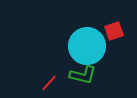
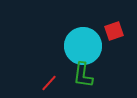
cyan circle: moved 4 px left
green L-shape: rotated 84 degrees clockwise
